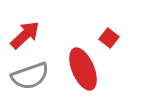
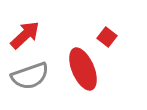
red square: moved 2 px left, 1 px up
